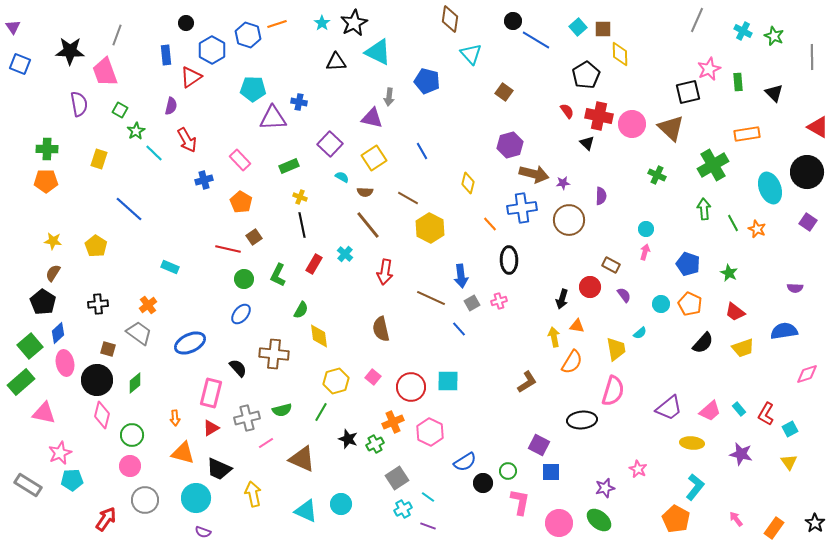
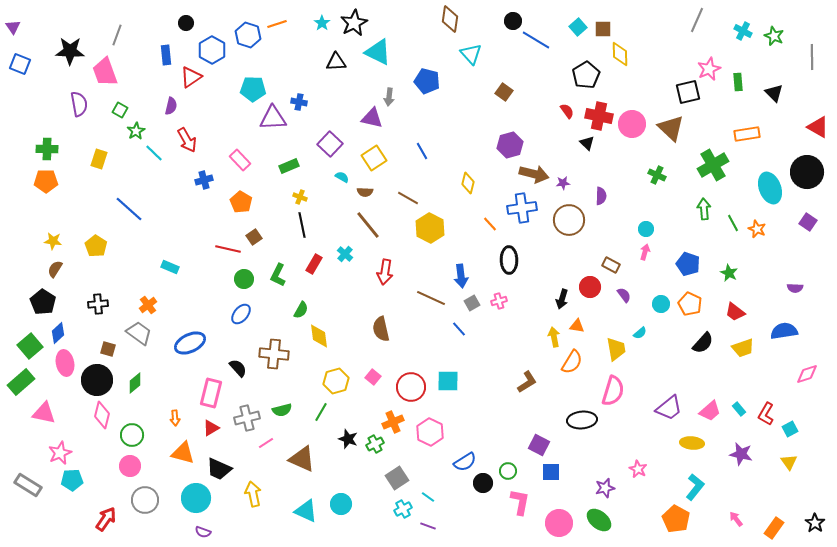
brown semicircle at (53, 273): moved 2 px right, 4 px up
